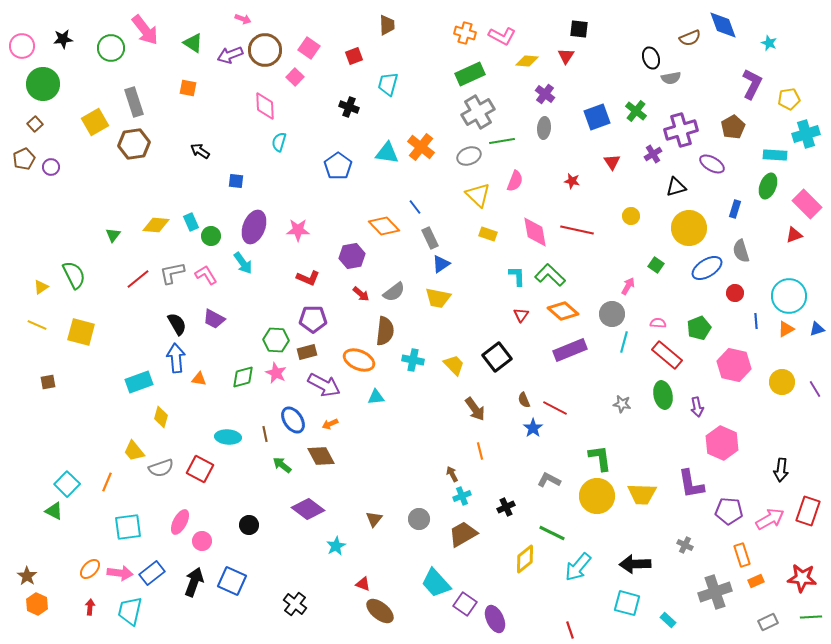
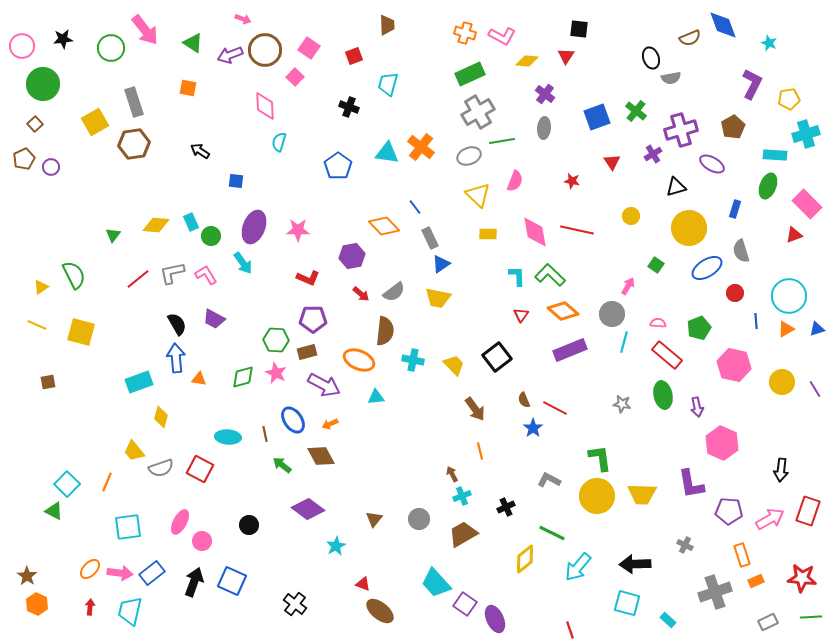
yellow rectangle at (488, 234): rotated 18 degrees counterclockwise
